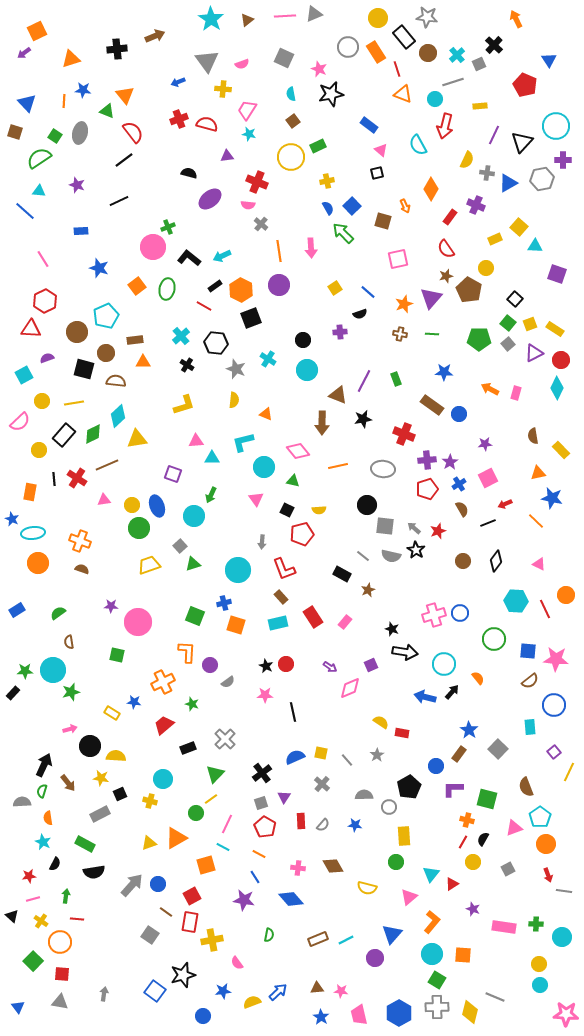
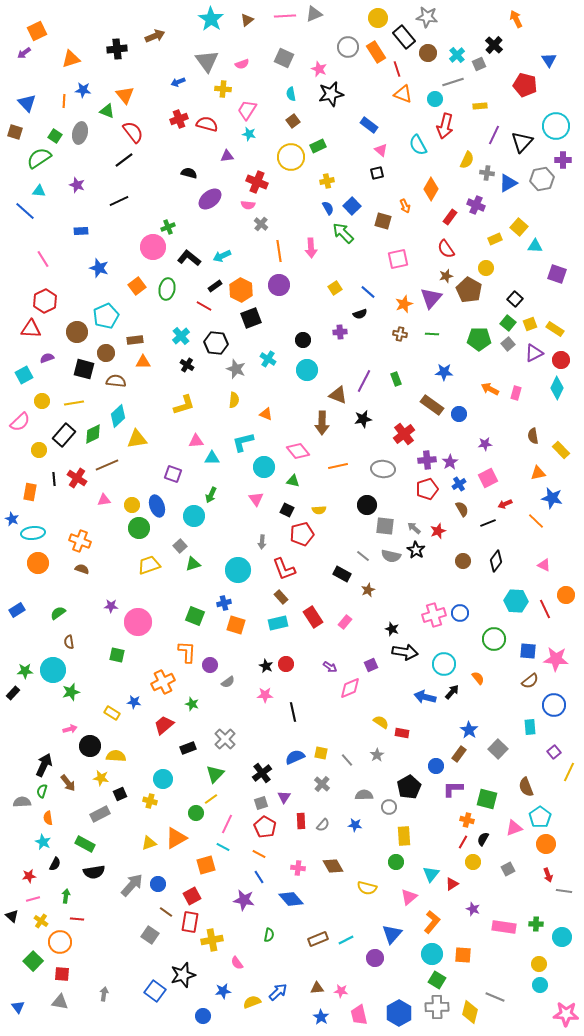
red pentagon at (525, 85): rotated 10 degrees counterclockwise
red cross at (404, 434): rotated 30 degrees clockwise
pink triangle at (539, 564): moved 5 px right, 1 px down
blue line at (255, 877): moved 4 px right
